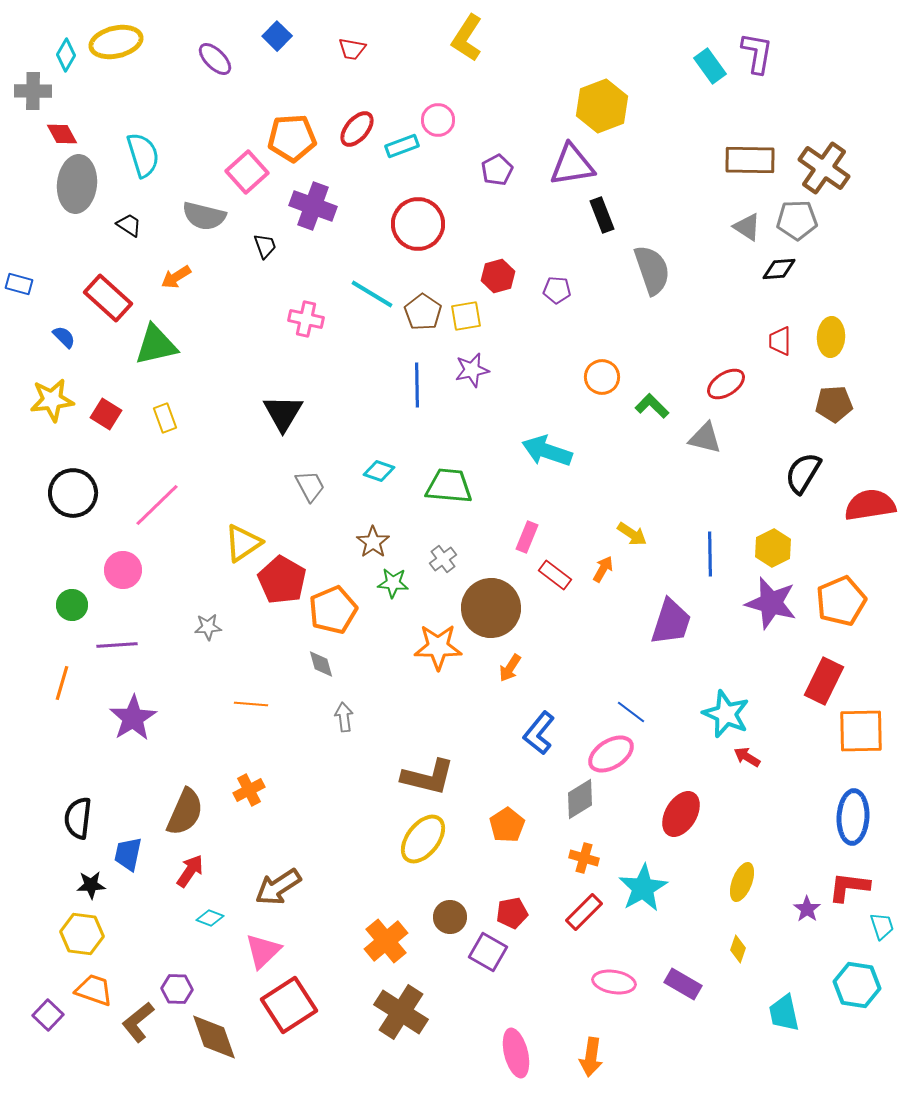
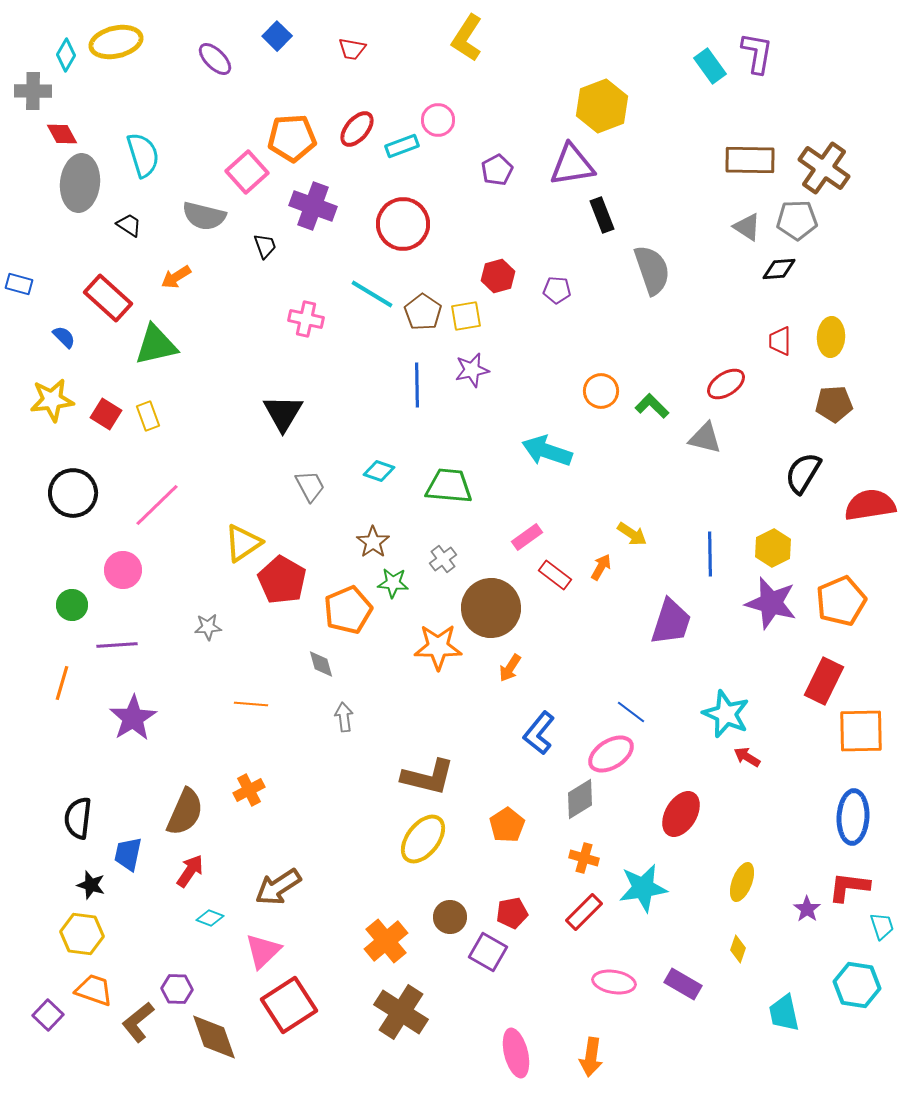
gray ellipse at (77, 184): moved 3 px right, 1 px up
red circle at (418, 224): moved 15 px left
orange circle at (602, 377): moved 1 px left, 14 px down
yellow rectangle at (165, 418): moved 17 px left, 2 px up
pink rectangle at (527, 537): rotated 32 degrees clockwise
orange arrow at (603, 569): moved 2 px left, 2 px up
orange pentagon at (333, 610): moved 15 px right
black star at (91, 885): rotated 20 degrees clockwise
cyan star at (643, 888): rotated 21 degrees clockwise
